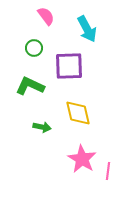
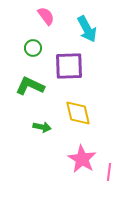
green circle: moved 1 px left
pink line: moved 1 px right, 1 px down
